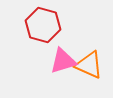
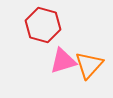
orange triangle: rotated 48 degrees clockwise
